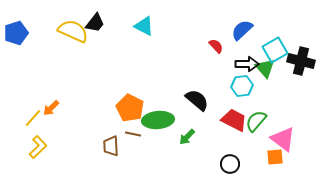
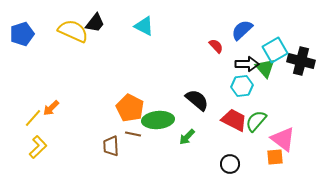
blue pentagon: moved 6 px right, 1 px down
